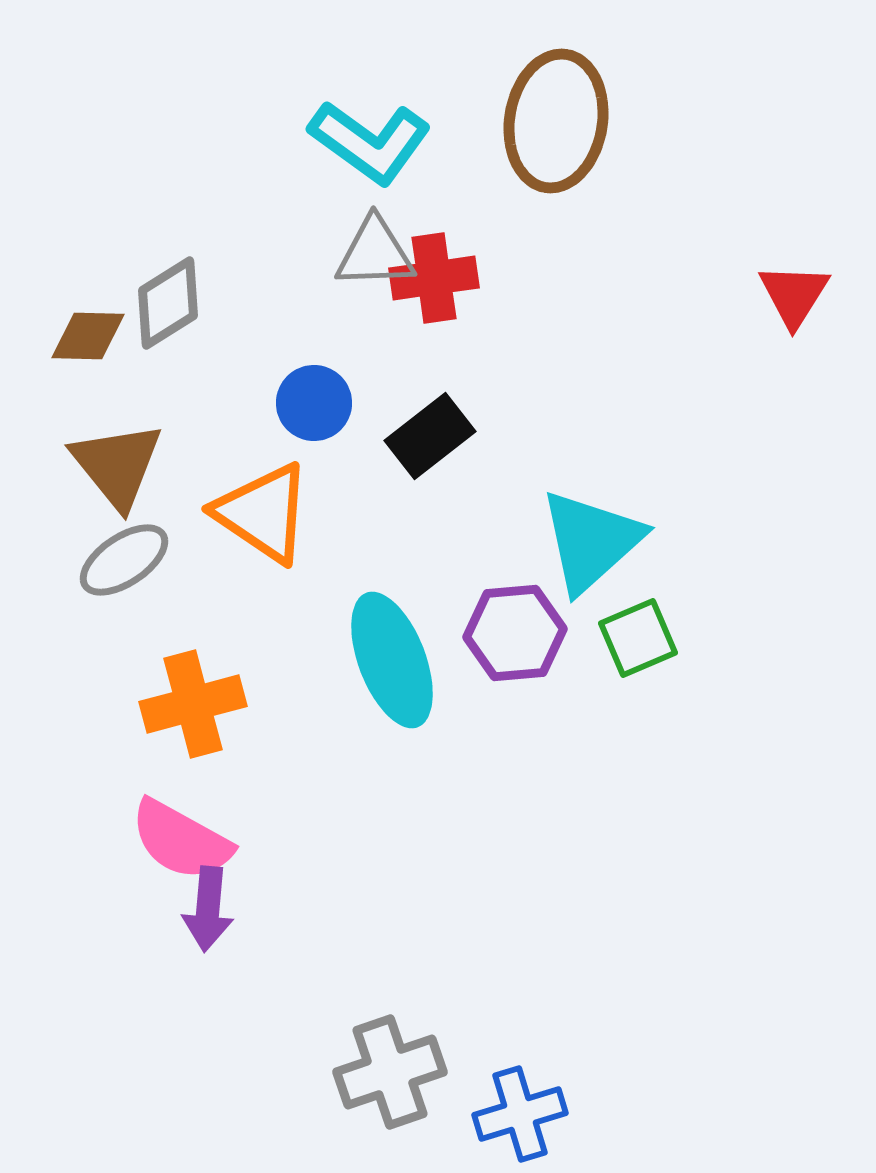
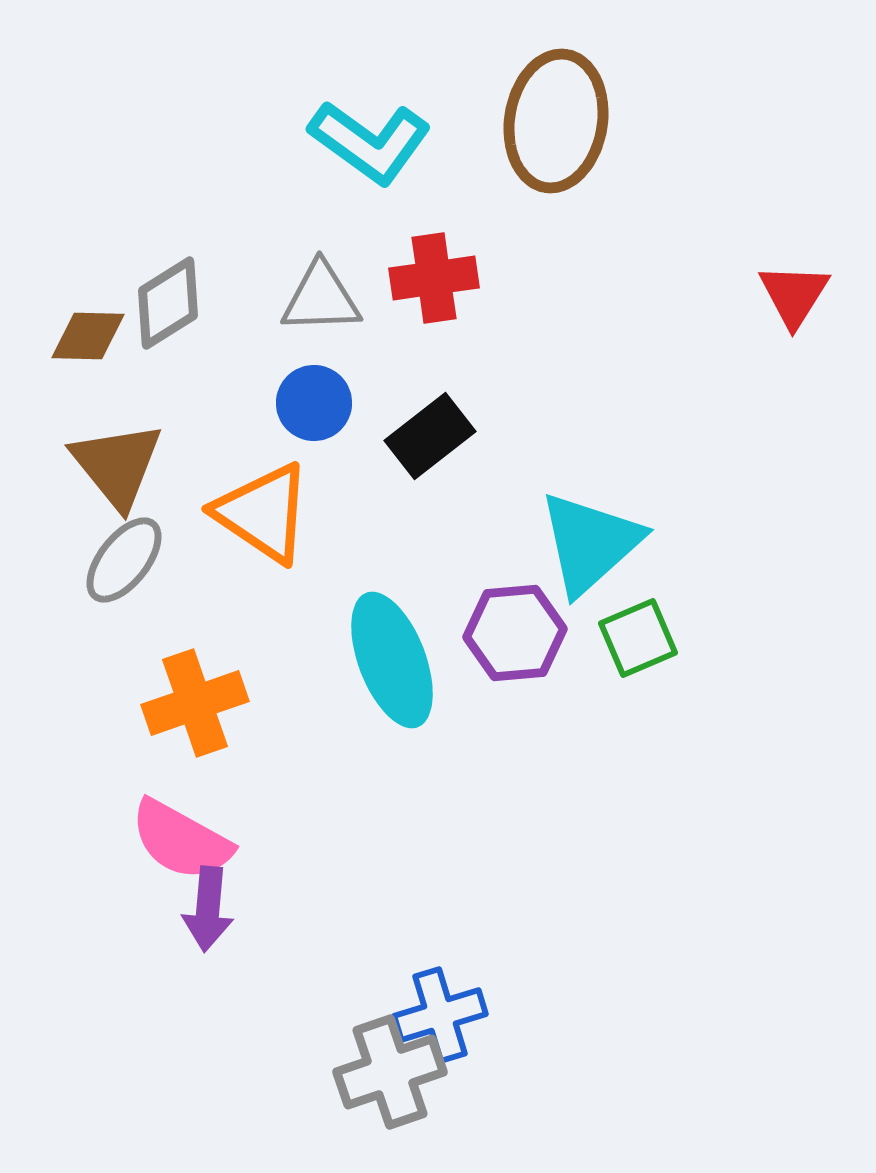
gray triangle: moved 54 px left, 45 px down
cyan triangle: moved 1 px left, 2 px down
gray ellipse: rotated 18 degrees counterclockwise
orange cross: moved 2 px right, 1 px up; rotated 4 degrees counterclockwise
blue cross: moved 80 px left, 99 px up
